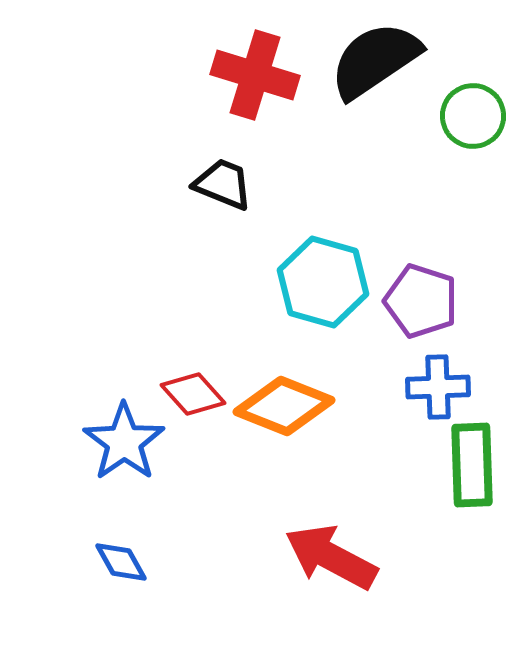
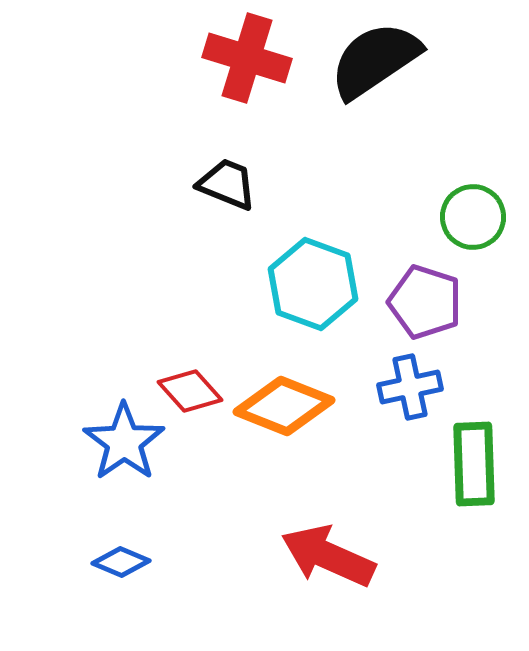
red cross: moved 8 px left, 17 px up
green circle: moved 101 px down
black trapezoid: moved 4 px right
cyan hexagon: moved 10 px left, 2 px down; rotated 4 degrees clockwise
purple pentagon: moved 4 px right, 1 px down
blue cross: moved 28 px left; rotated 10 degrees counterclockwise
red diamond: moved 3 px left, 3 px up
green rectangle: moved 2 px right, 1 px up
red arrow: moved 3 px left, 1 px up; rotated 4 degrees counterclockwise
blue diamond: rotated 38 degrees counterclockwise
